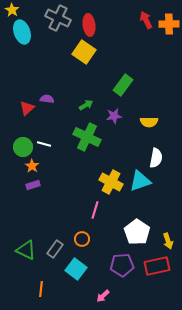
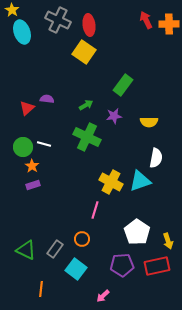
gray cross: moved 2 px down
